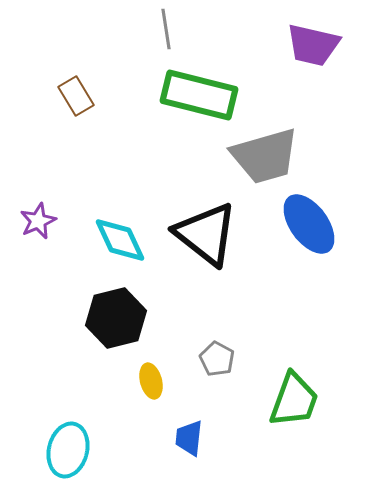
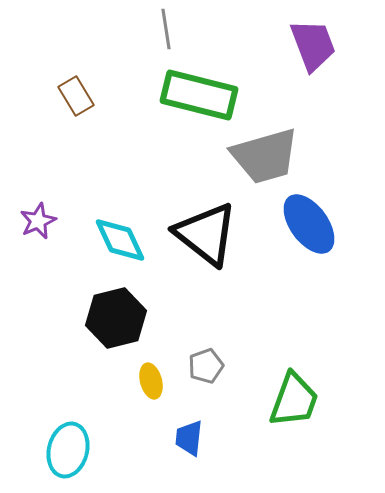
purple trapezoid: rotated 124 degrees counterclockwise
gray pentagon: moved 11 px left, 7 px down; rotated 24 degrees clockwise
